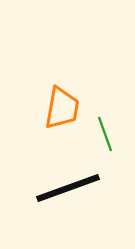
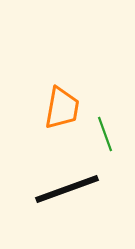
black line: moved 1 px left, 1 px down
